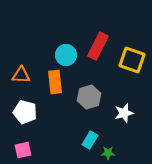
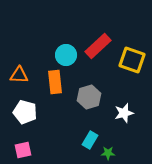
red rectangle: rotated 20 degrees clockwise
orange triangle: moved 2 px left
